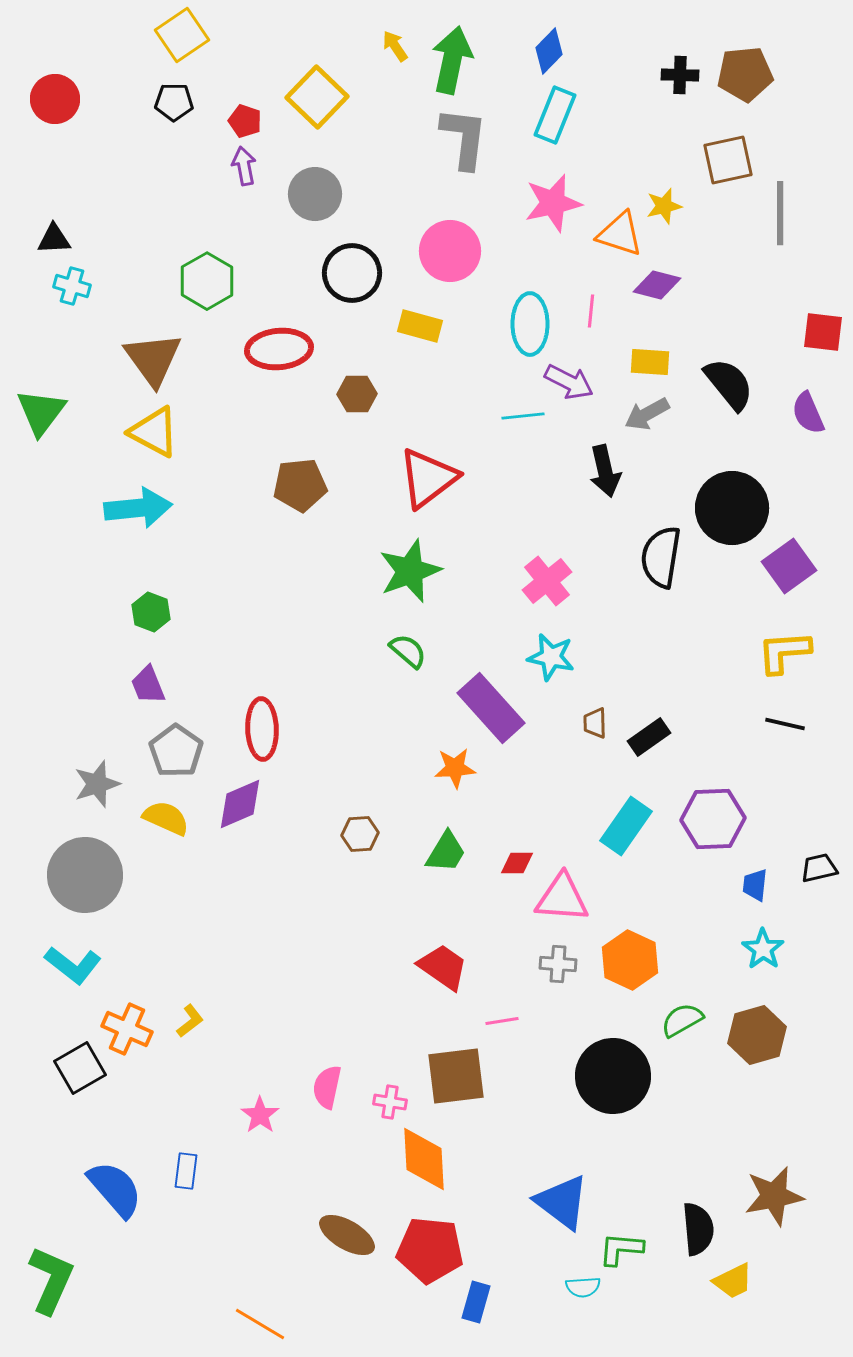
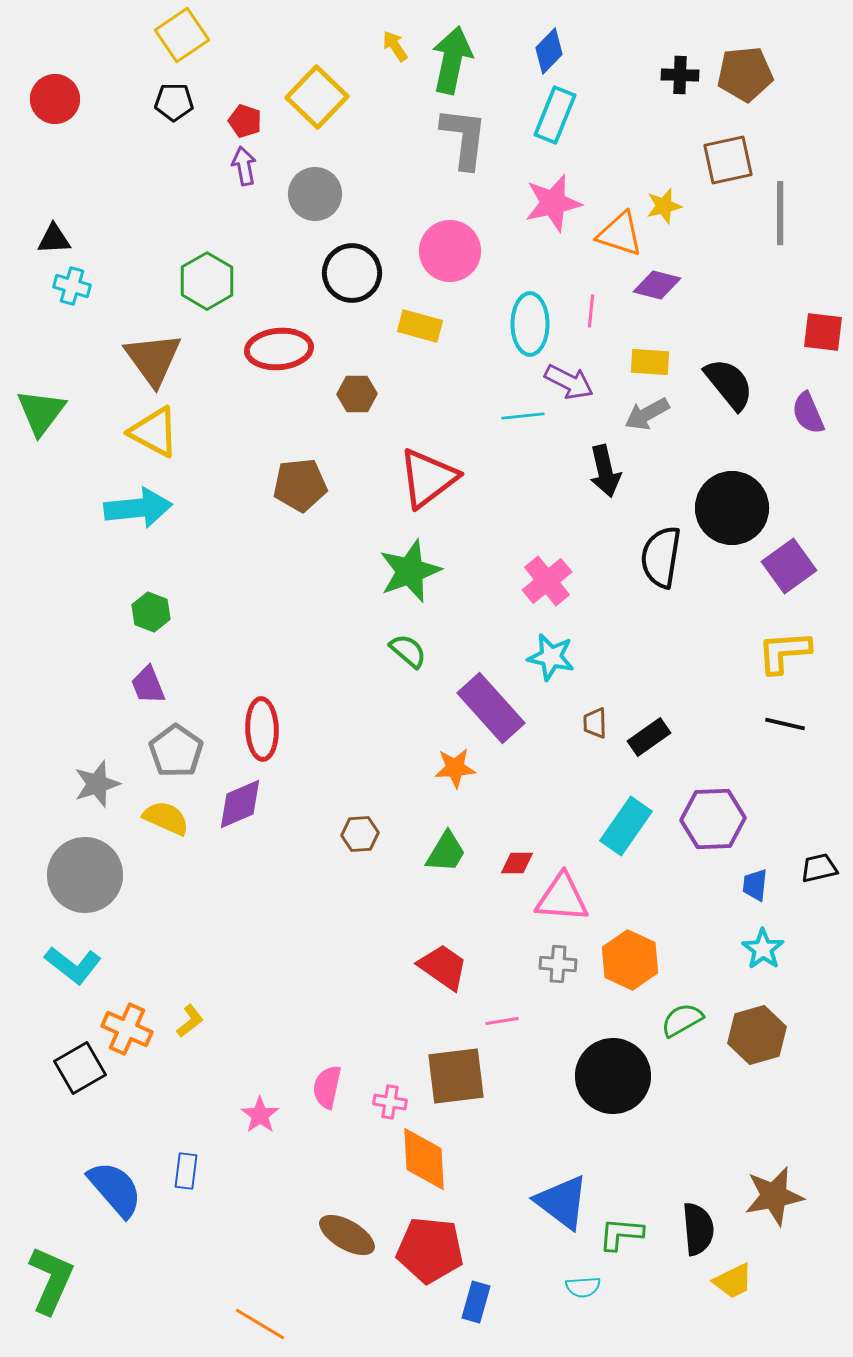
green L-shape at (621, 1249): moved 15 px up
